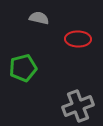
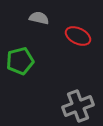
red ellipse: moved 3 px up; rotated 25 degrees clockwise
green pentagon: moved 3 px left, 7 px up
